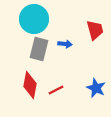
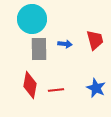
cyan circle: moved 2 px left
red trapezoid: moved 10 px down
gray rectangle: rotated 15 degrees counterclockwise
red line: rotated 21 degrees clockwise
